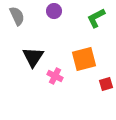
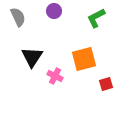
gray semicircle: moved 1 px right, 1 px down
black triangle: moved 1 px left
